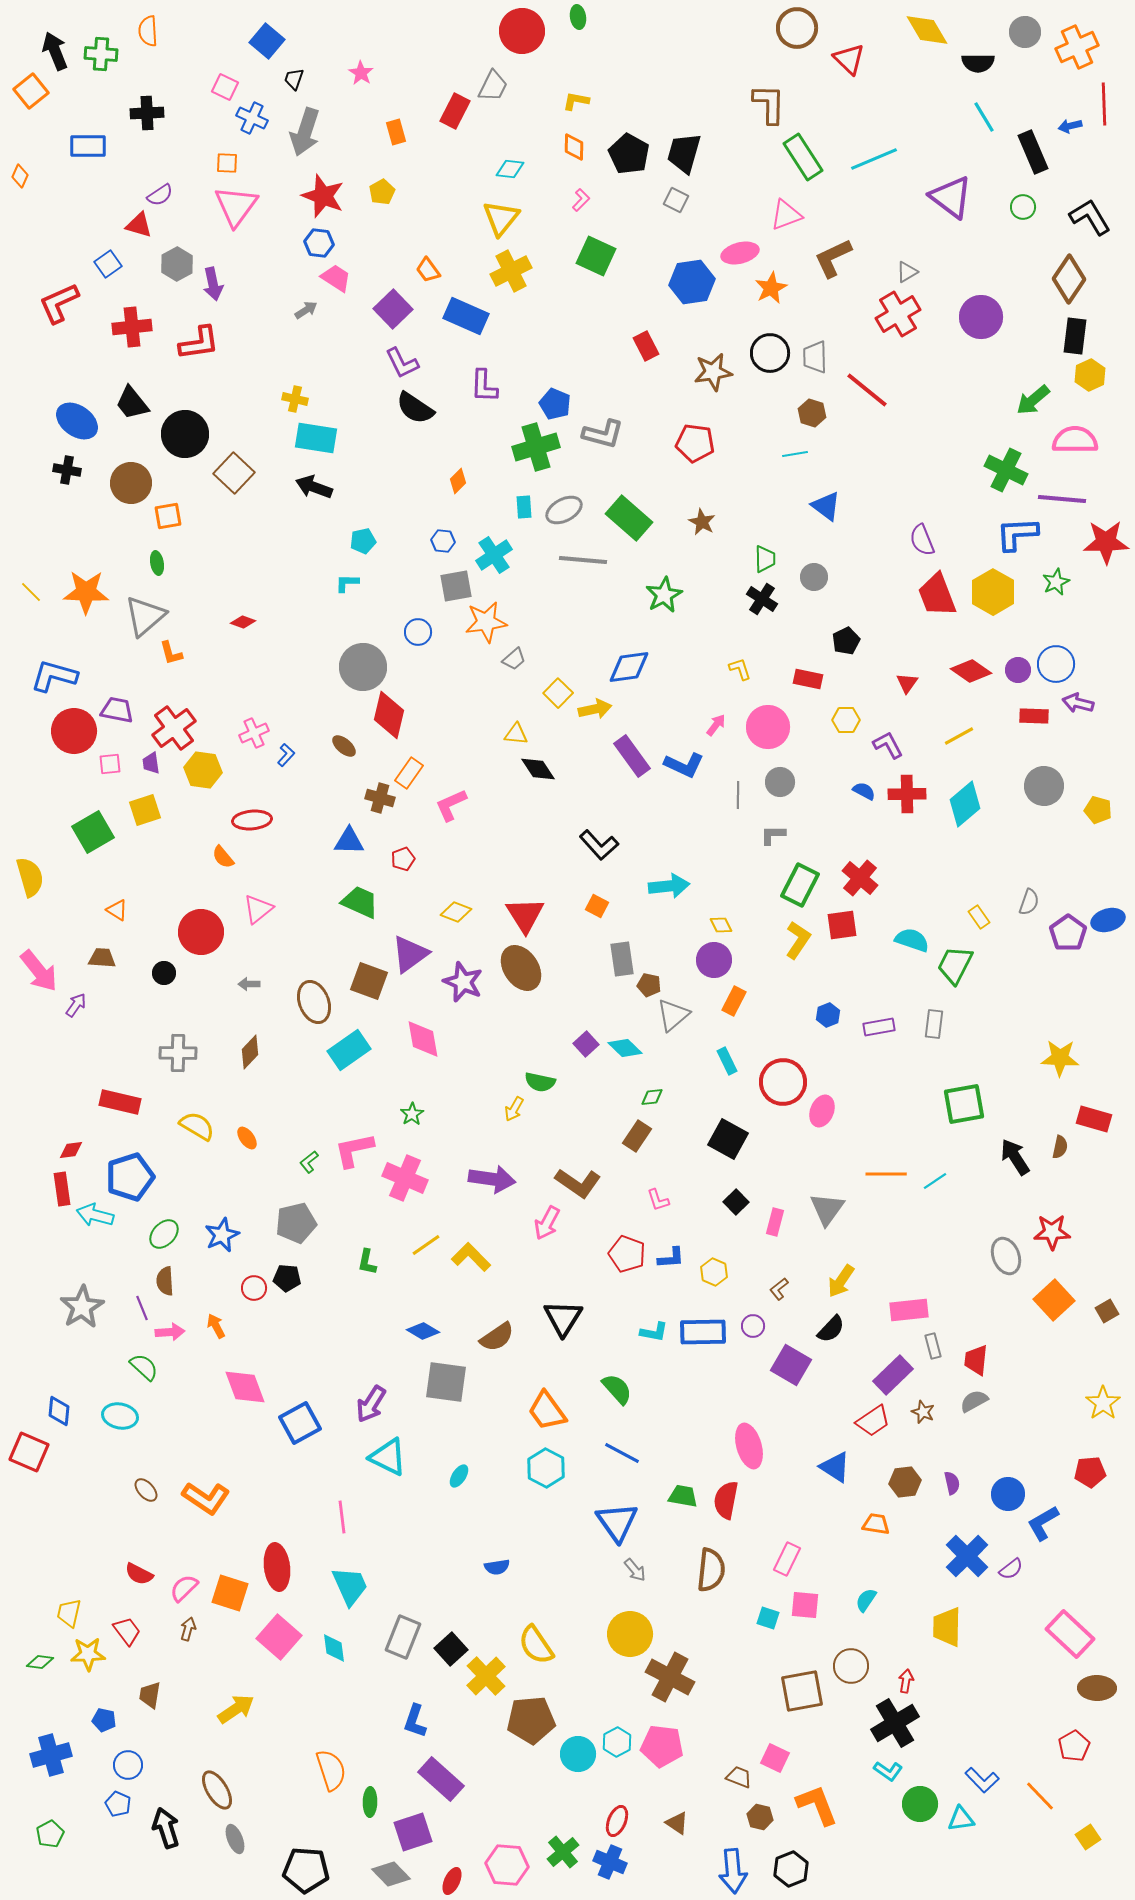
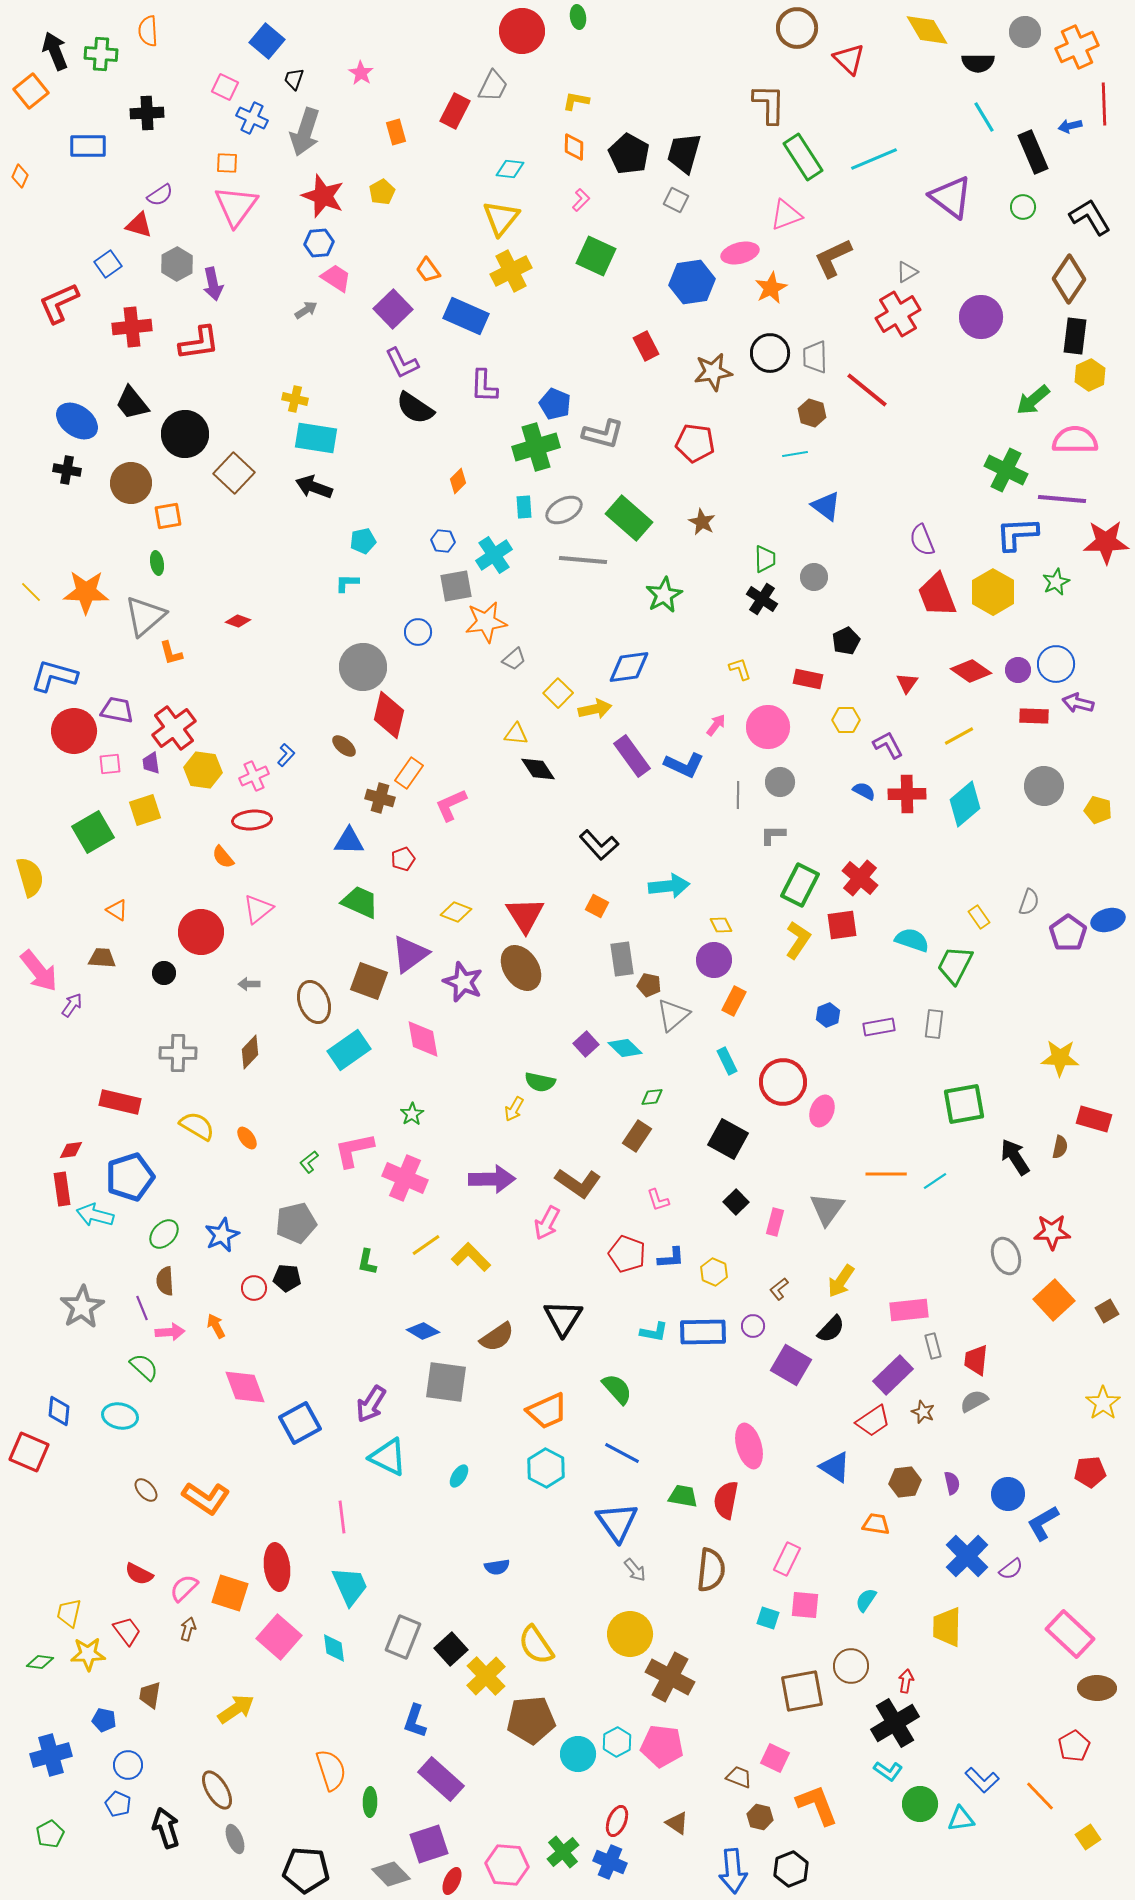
blue hexagon at (319, 243): rotated 12 degrees counterclockwise
red diamond at (243, 622): moved 5 px left, 1 px up
pink cross at (254, 733): moved 43 px down
purple arrow at (76, 1005): moved 4 px left
purple arrow at (492, 1179): rotated 9 degrees counterclockwise
orange trapezoid at (547, 1411): rotated 78 degrees counterclockwise
purple square at (413, 1832): moved 16 px right, 12 px down
